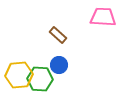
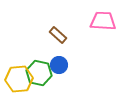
pink trapezoid: moved 4 px down
yellow hexagon: moved 4 px down
green hexagon: moved 1 px left, 6 px up; rotated 10 degrees clockwise
